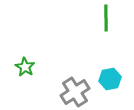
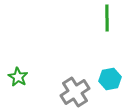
green line: moved 1 px right
green star: moved 7 px left, 10 px down
